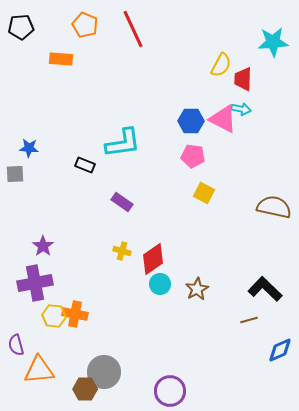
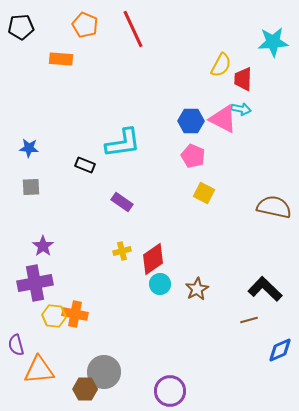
pink pentagon: rotated 15 degrees clockwise
gray square: moved 16 px right, 13 px down
yellow cross: rotated 30 degrees counterclockwise
